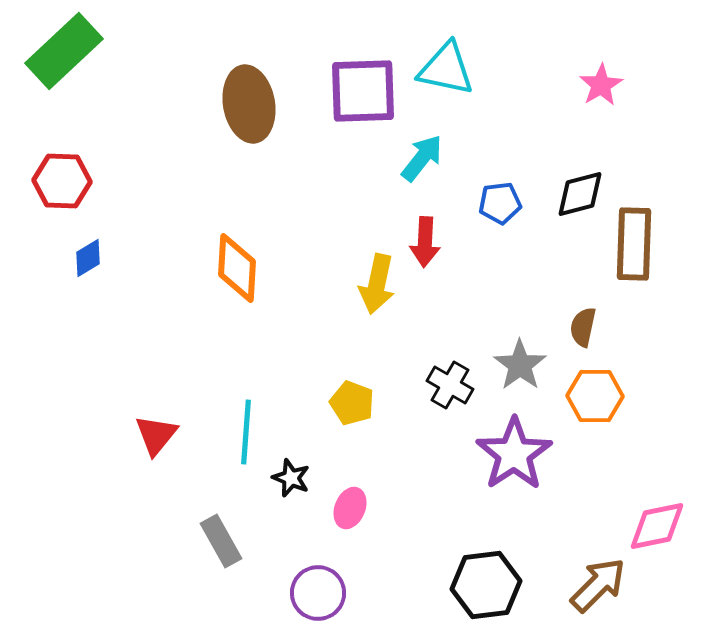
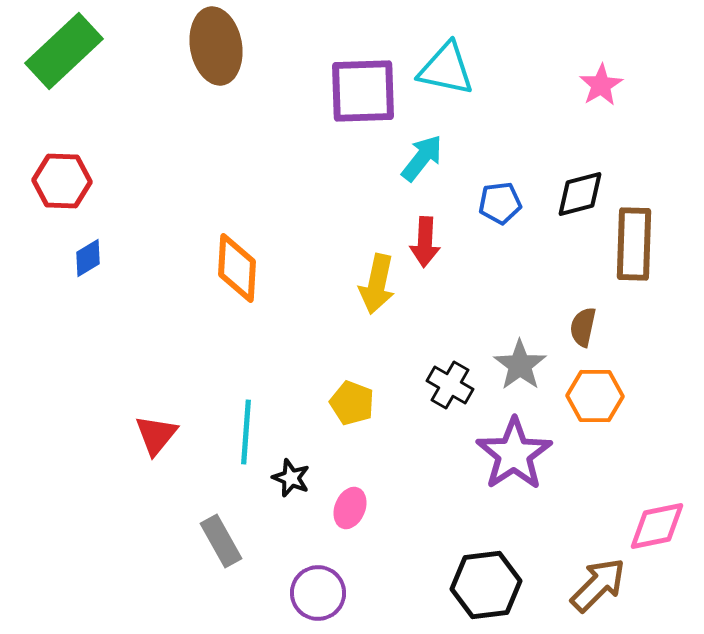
brown ellipse: moved 33 px left, 58 px up
